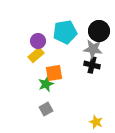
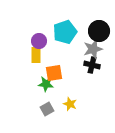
cyan pentagon: rotated 10 degrees counterclockwise
purple circle: moved 1 px right
gray star: rotated 24 degrees counterclockwise
yellow rectangle: rotated 49 degrees counterclockwise
green star: rotated 28 degrees clockwise
gray square: moved 1 px right
yellow star: moved 26 px left, 18 px up
